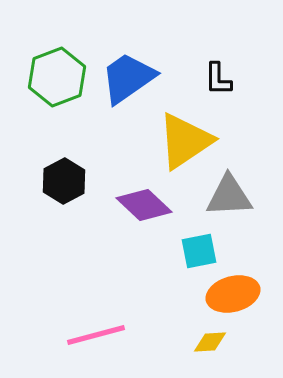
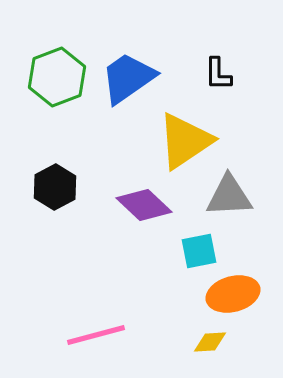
black L-shape: moved 5 px up
black hexagon: moved 9 px left, 6 px down
